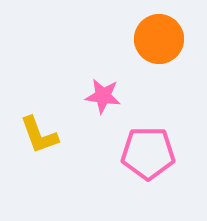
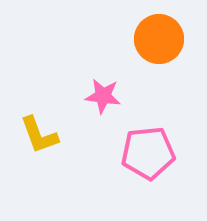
pink pentagon: rotated 6 degrees counterclockwise
